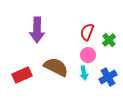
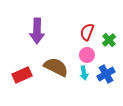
purple arrow: moved 1 px down
pink circle: moved 1 px left
blue cross: moved 2 px left, 3 px up
